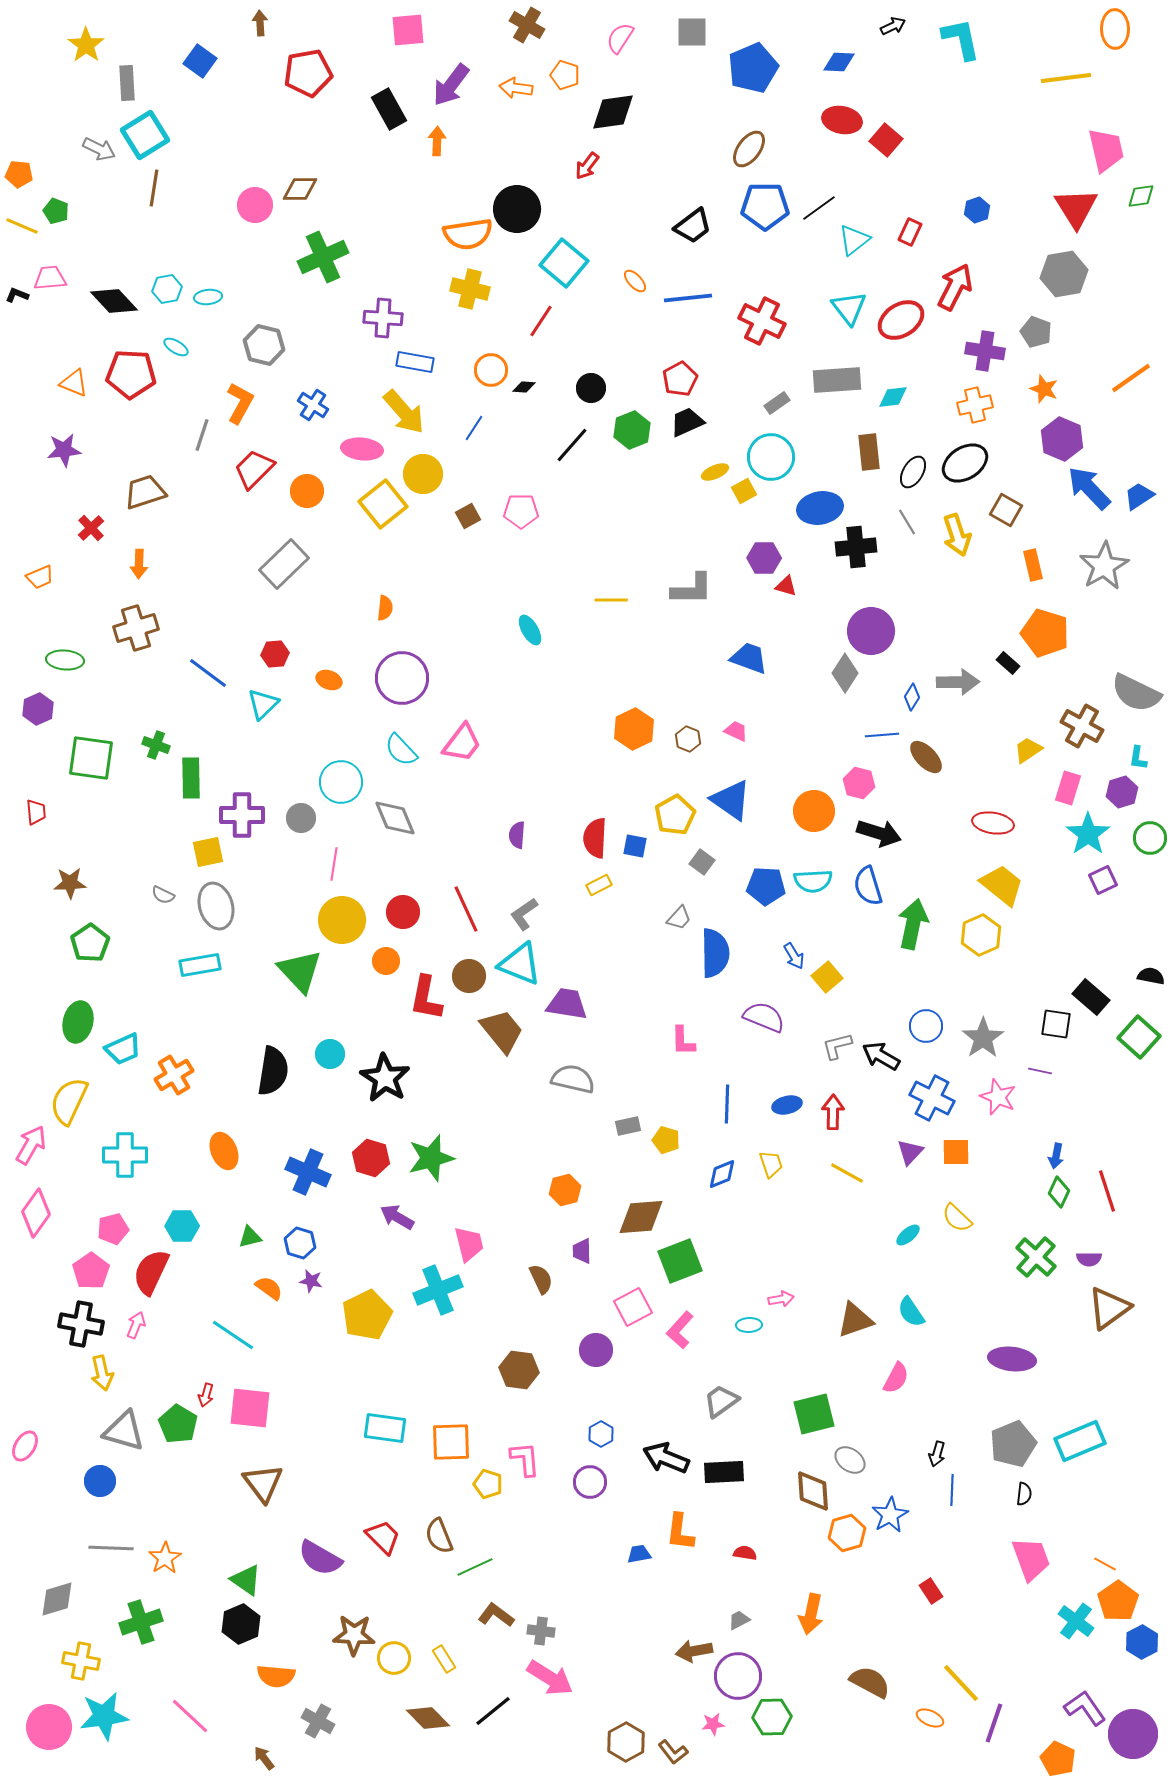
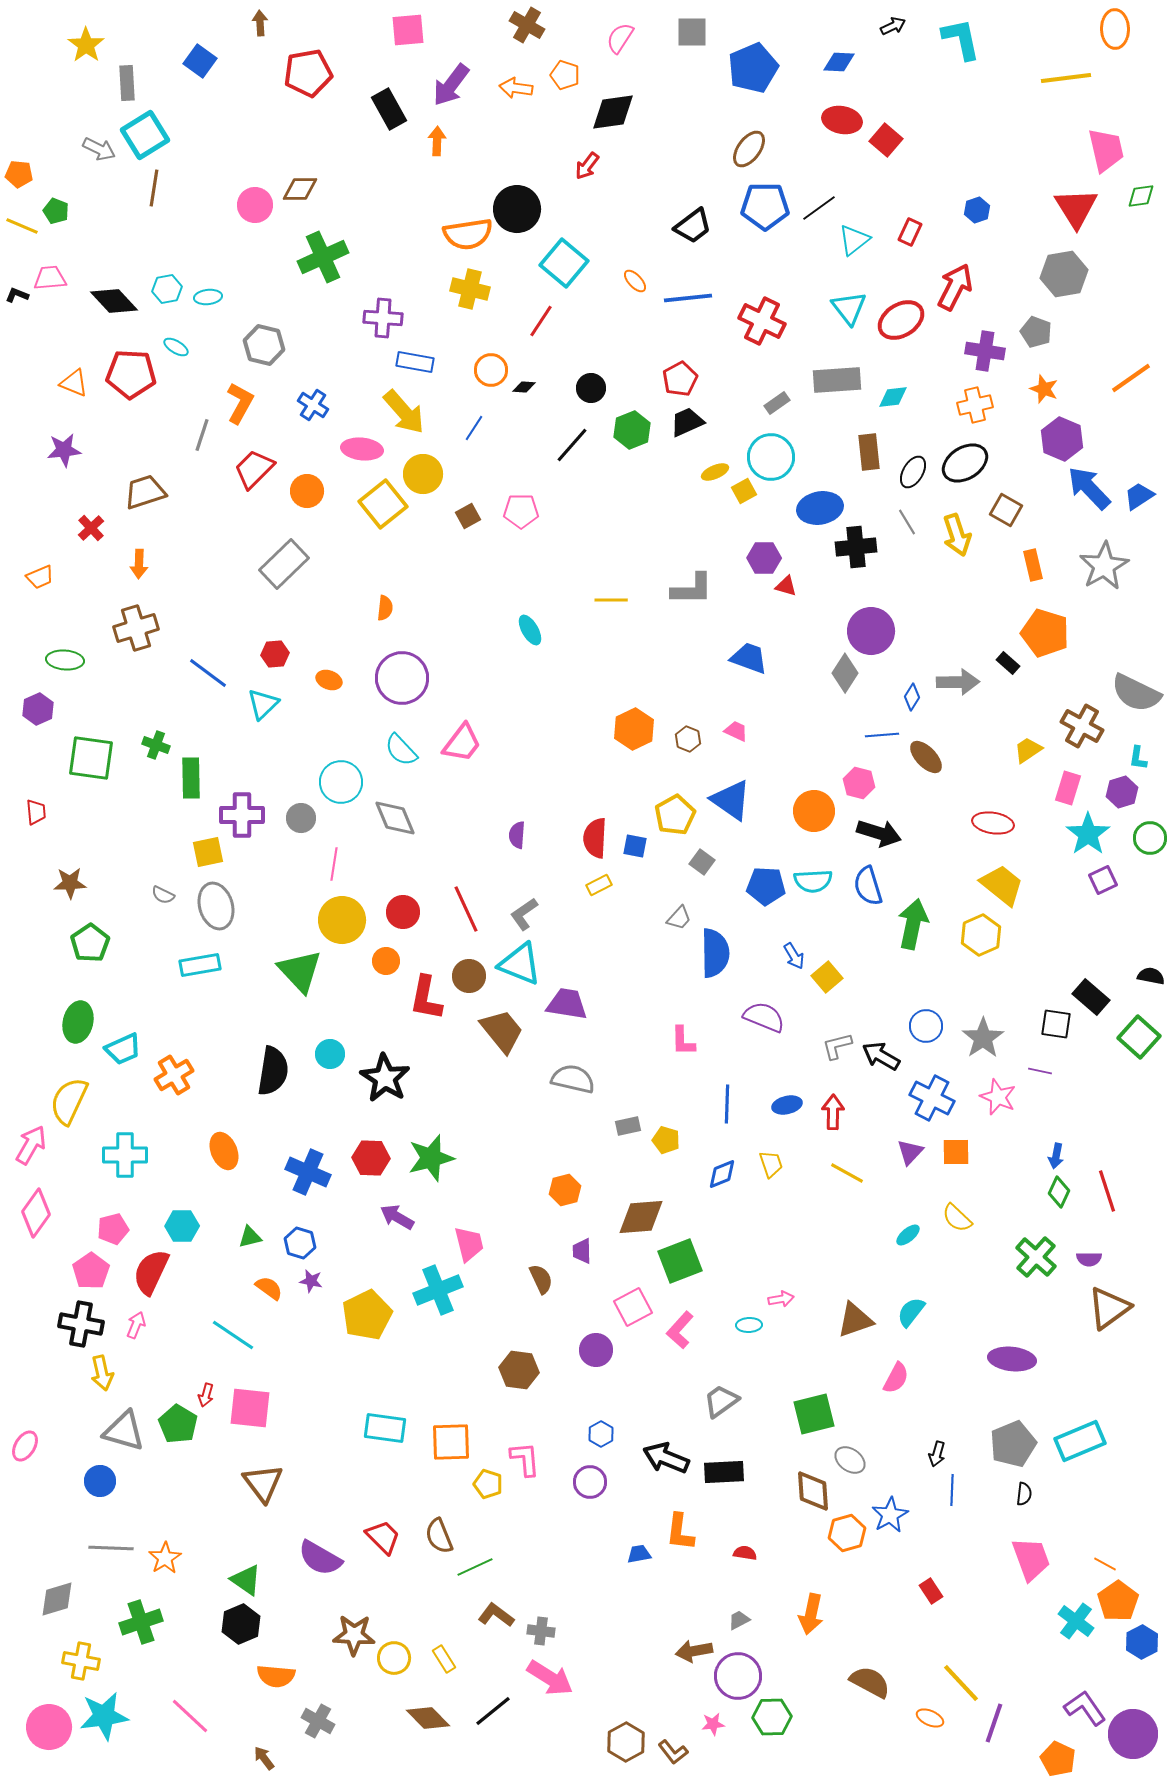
red hexagon at (371, 1158): rotated 15 degrees counterclockwise
cyan semicircle at (911, 1312): rotated 72 degrees clockwise
